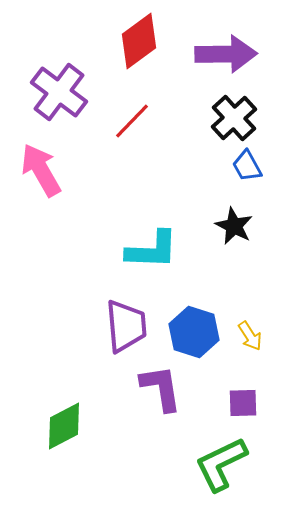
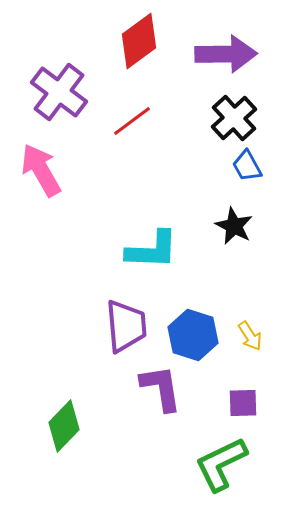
red line: rotated 9 degrees clockwise
blue hexagon: moved 1 px left, 3 px down
green diamond: rotated 18 degrees counterclockwise
